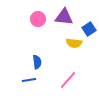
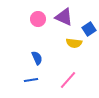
purple triangle: rotated 18 degrees clockwise
blue semicircle: moved 4 px up; rotated 16 degrees counterclockwise
blue line: moved 2 px right
